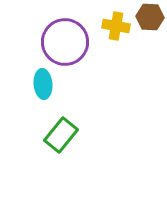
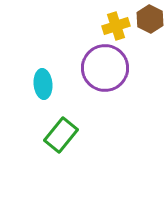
brown hexagon: moved 2 px down; rotated 24 degrees clockwise
yellow cross: rotated 28 degrees counterclockwise
purple circle: moved 40 px right, 26 px down
